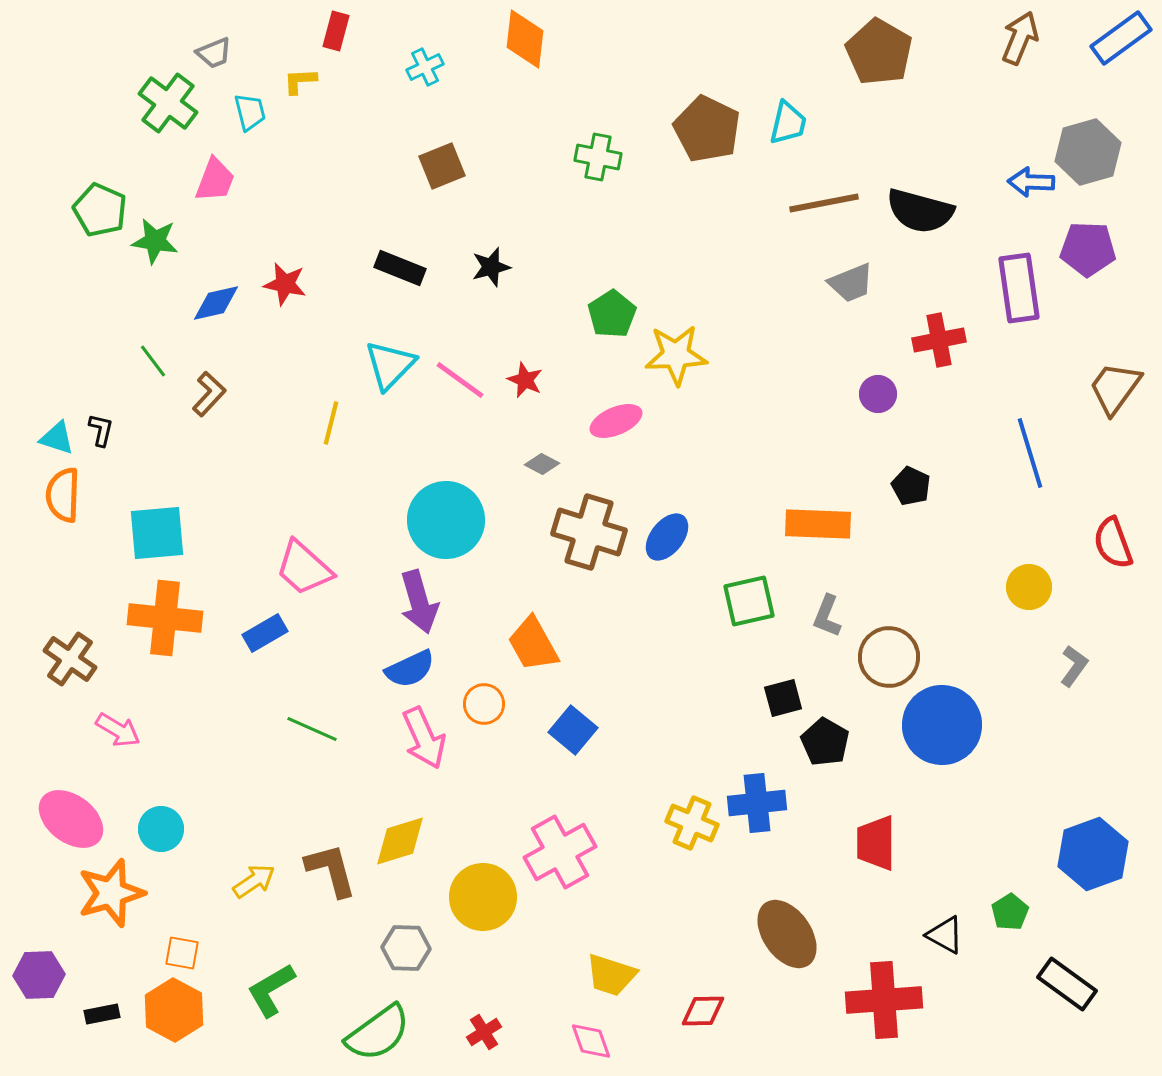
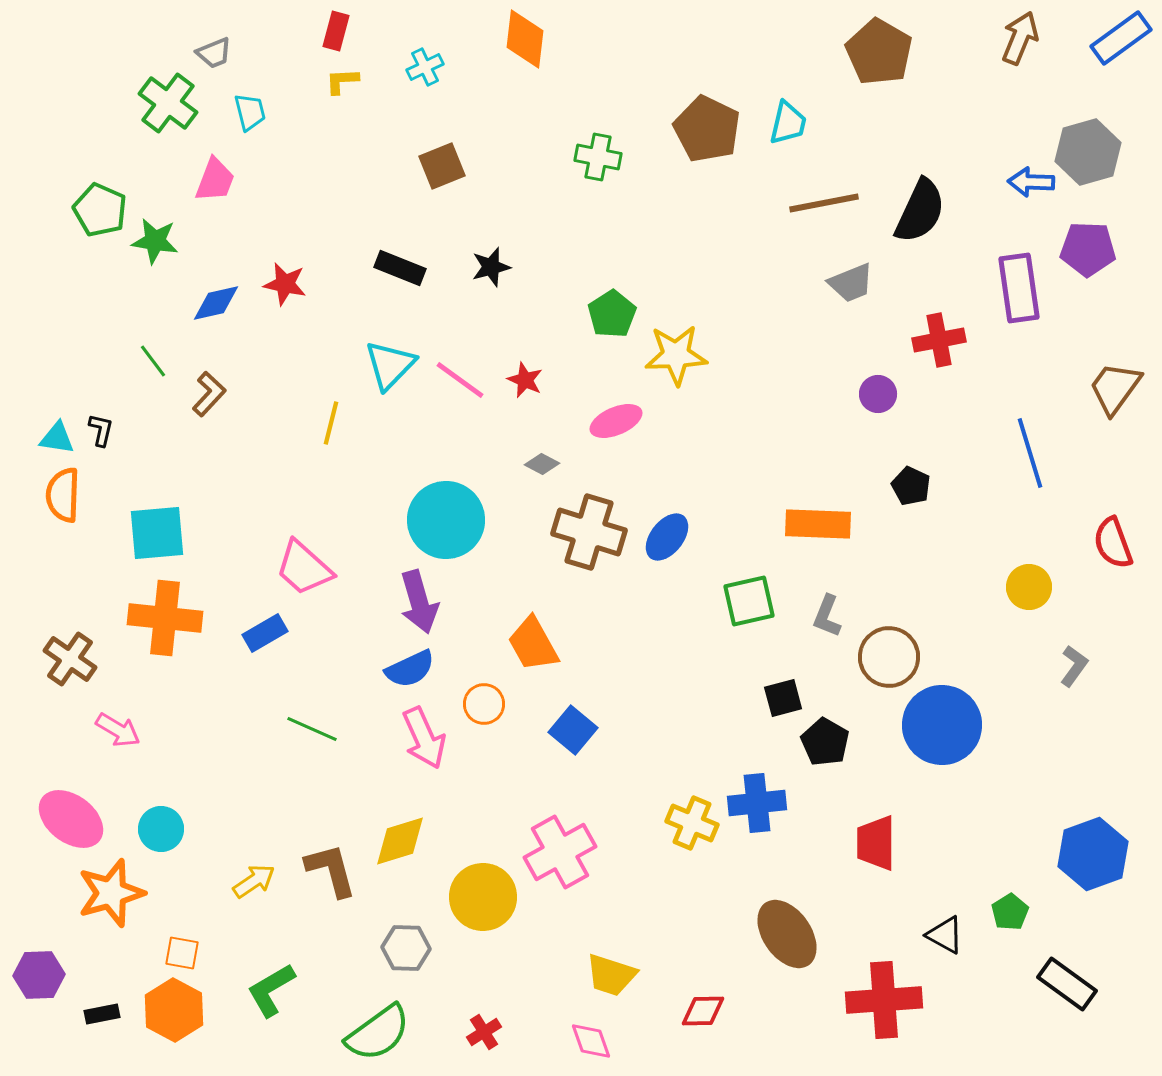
yellow L-shape at (300, 81): moved 42 px right
black semicircle at (920, 211): rotated 80 degrees counterclockwise
cyan triangle at (57, 438): rotated 9 degrees counterclockwise
